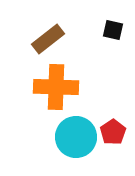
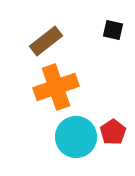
brown rectangle: moved 2 px left, 2 px down
orange cross: rotated 21 degrees counterclockwise
